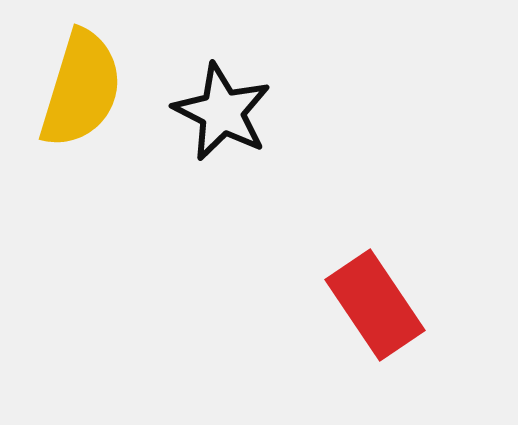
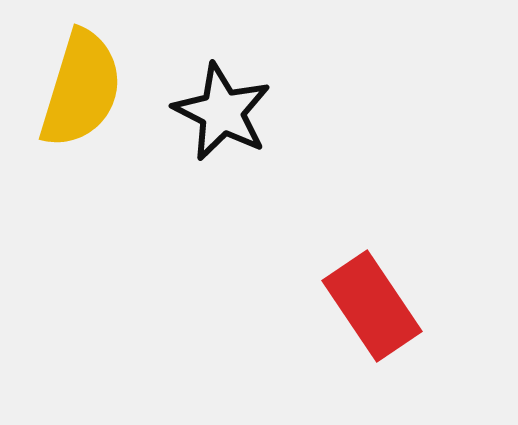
red rectangle: moved 3 px left, 1 px down
